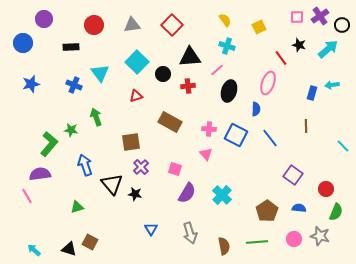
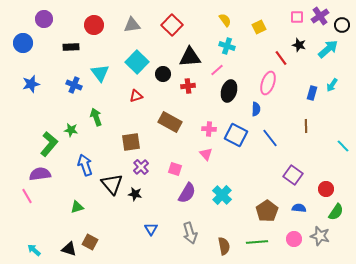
cyan arrow at (332, 85): rotated 48 degrees counterclockwise
green semicircle at (336, 212): rotated 12 degrees clockwise
